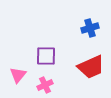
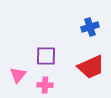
blue cross: moved 1 px up
pink cross: rotated 28 degrees clockwise
